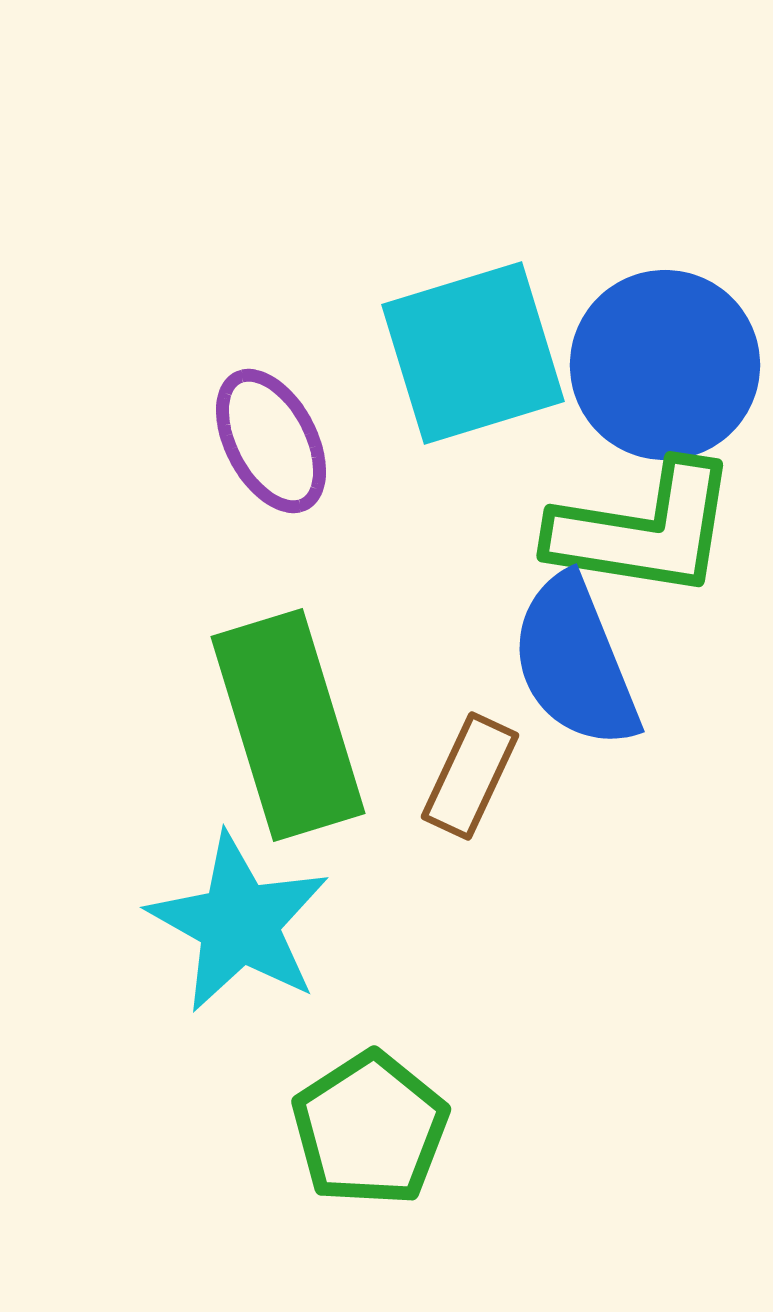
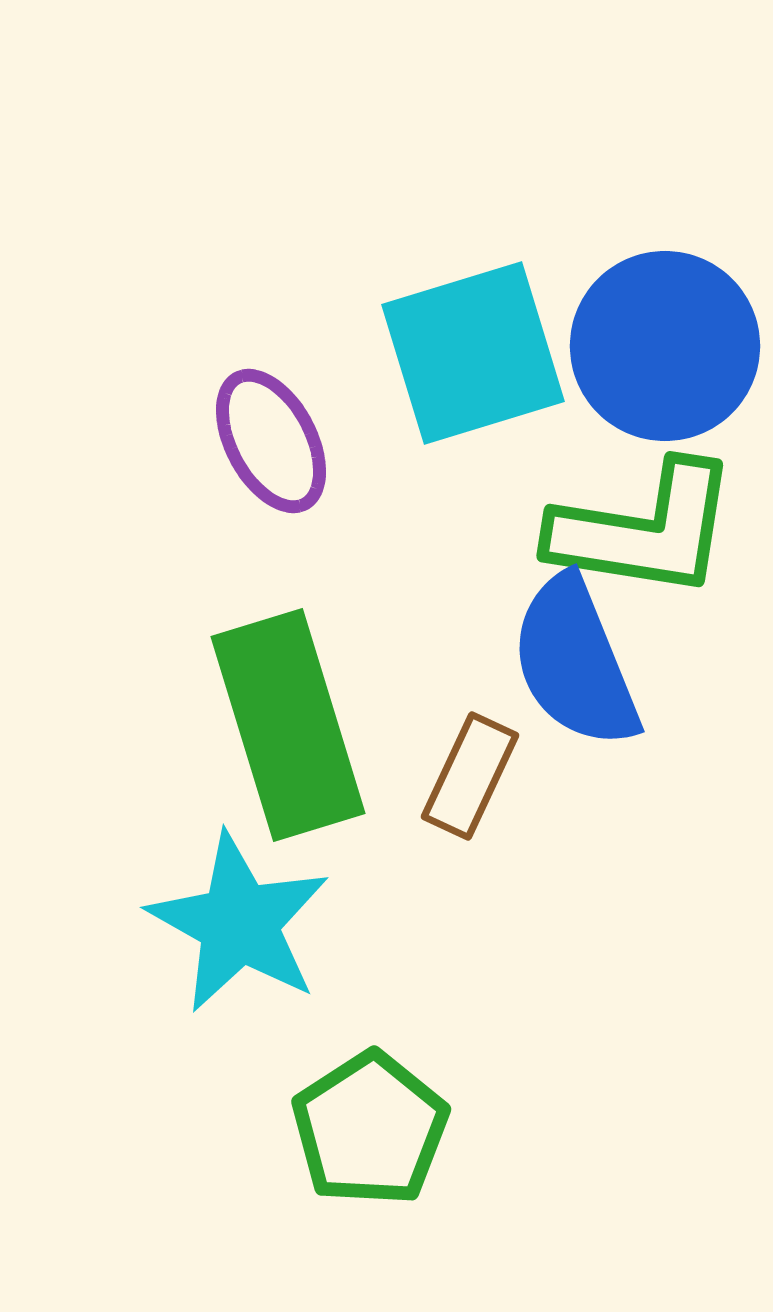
blue circle: moved 19 px up
